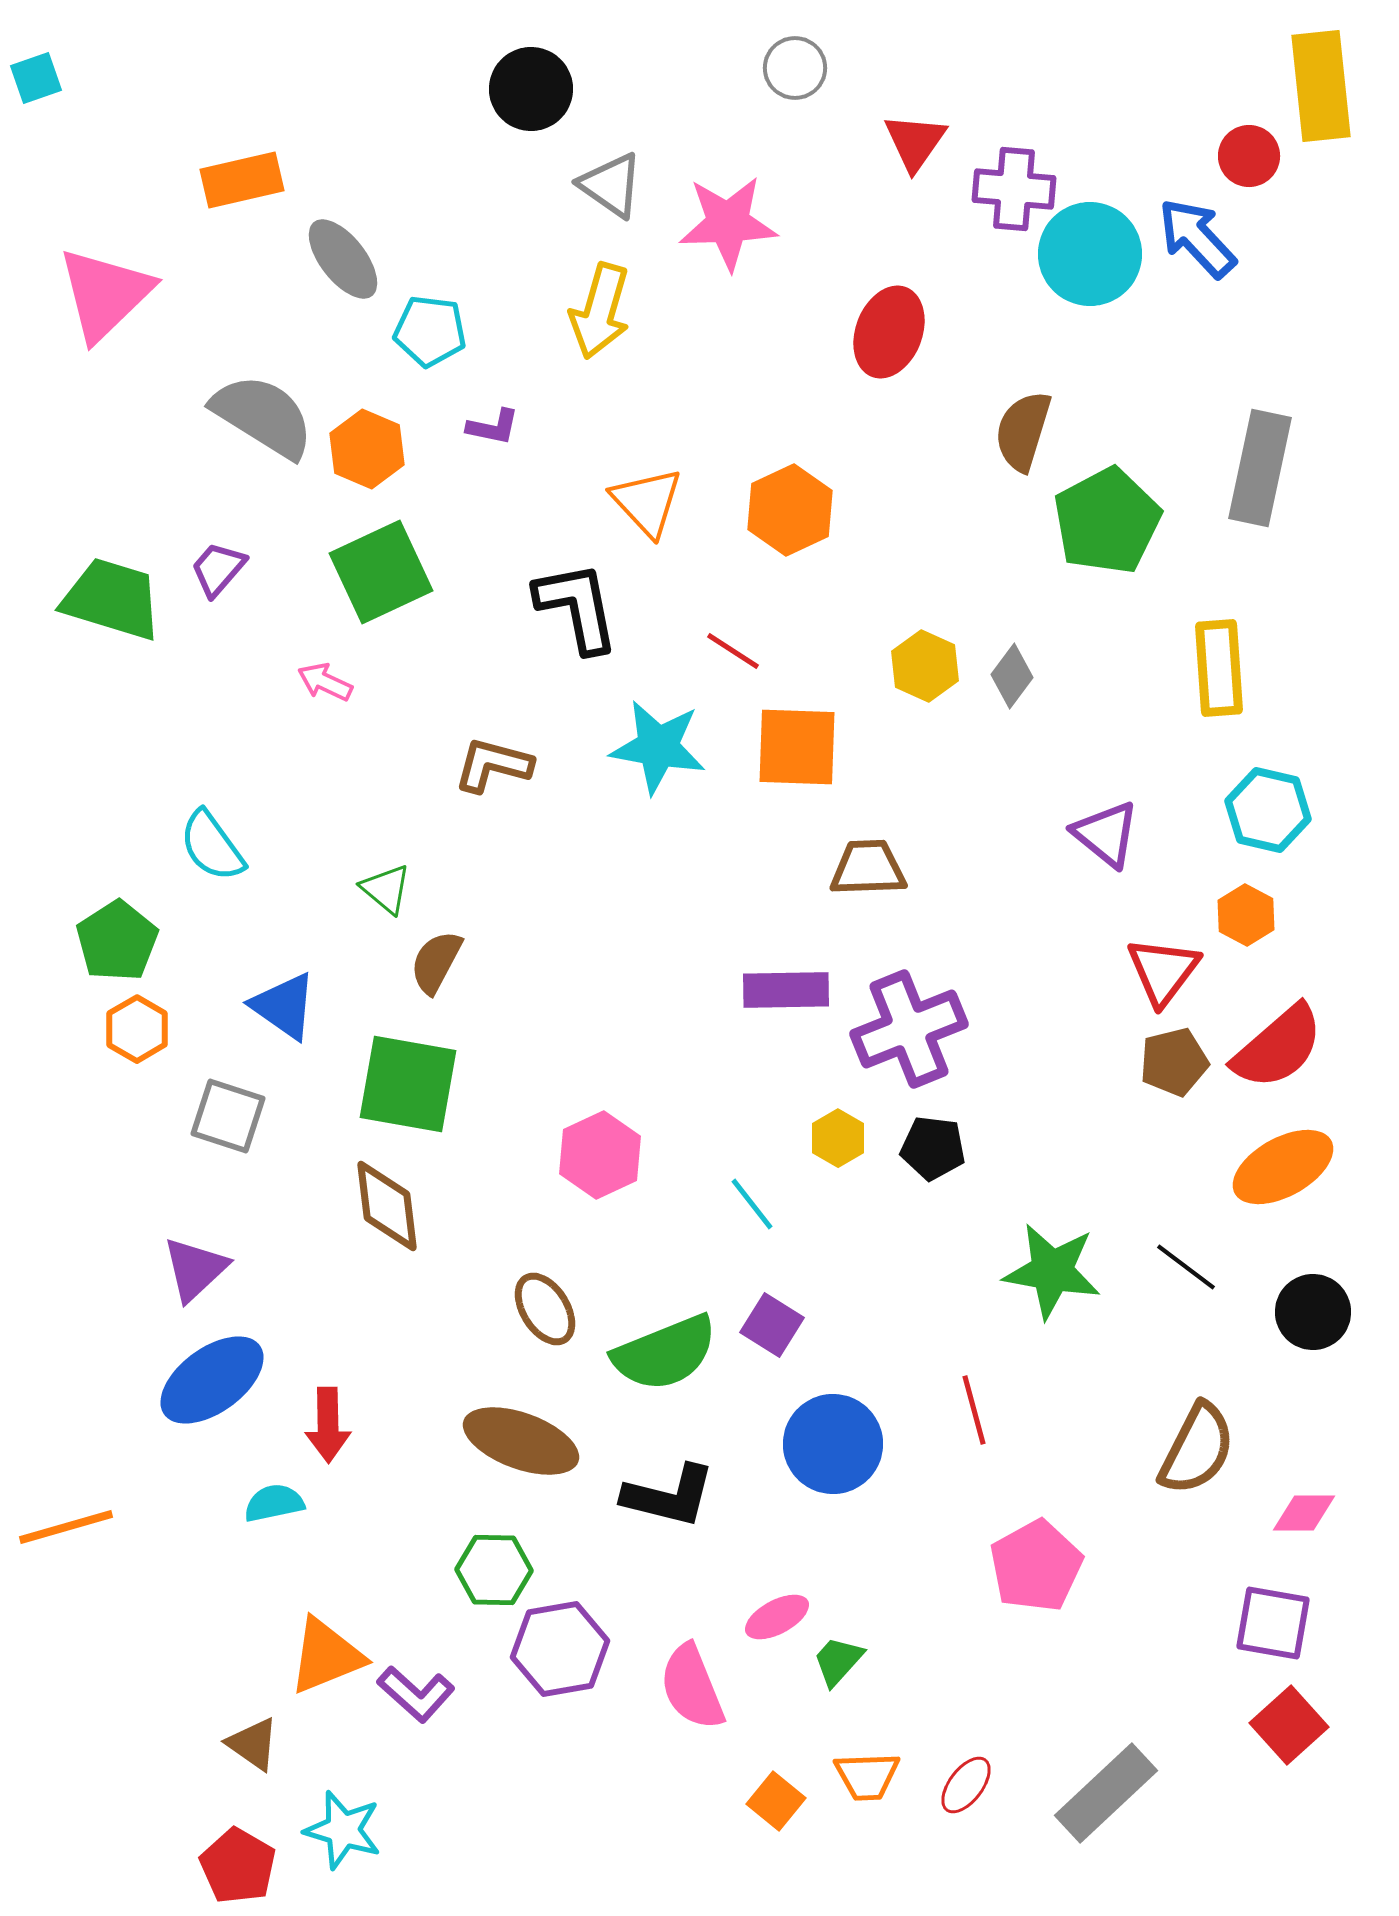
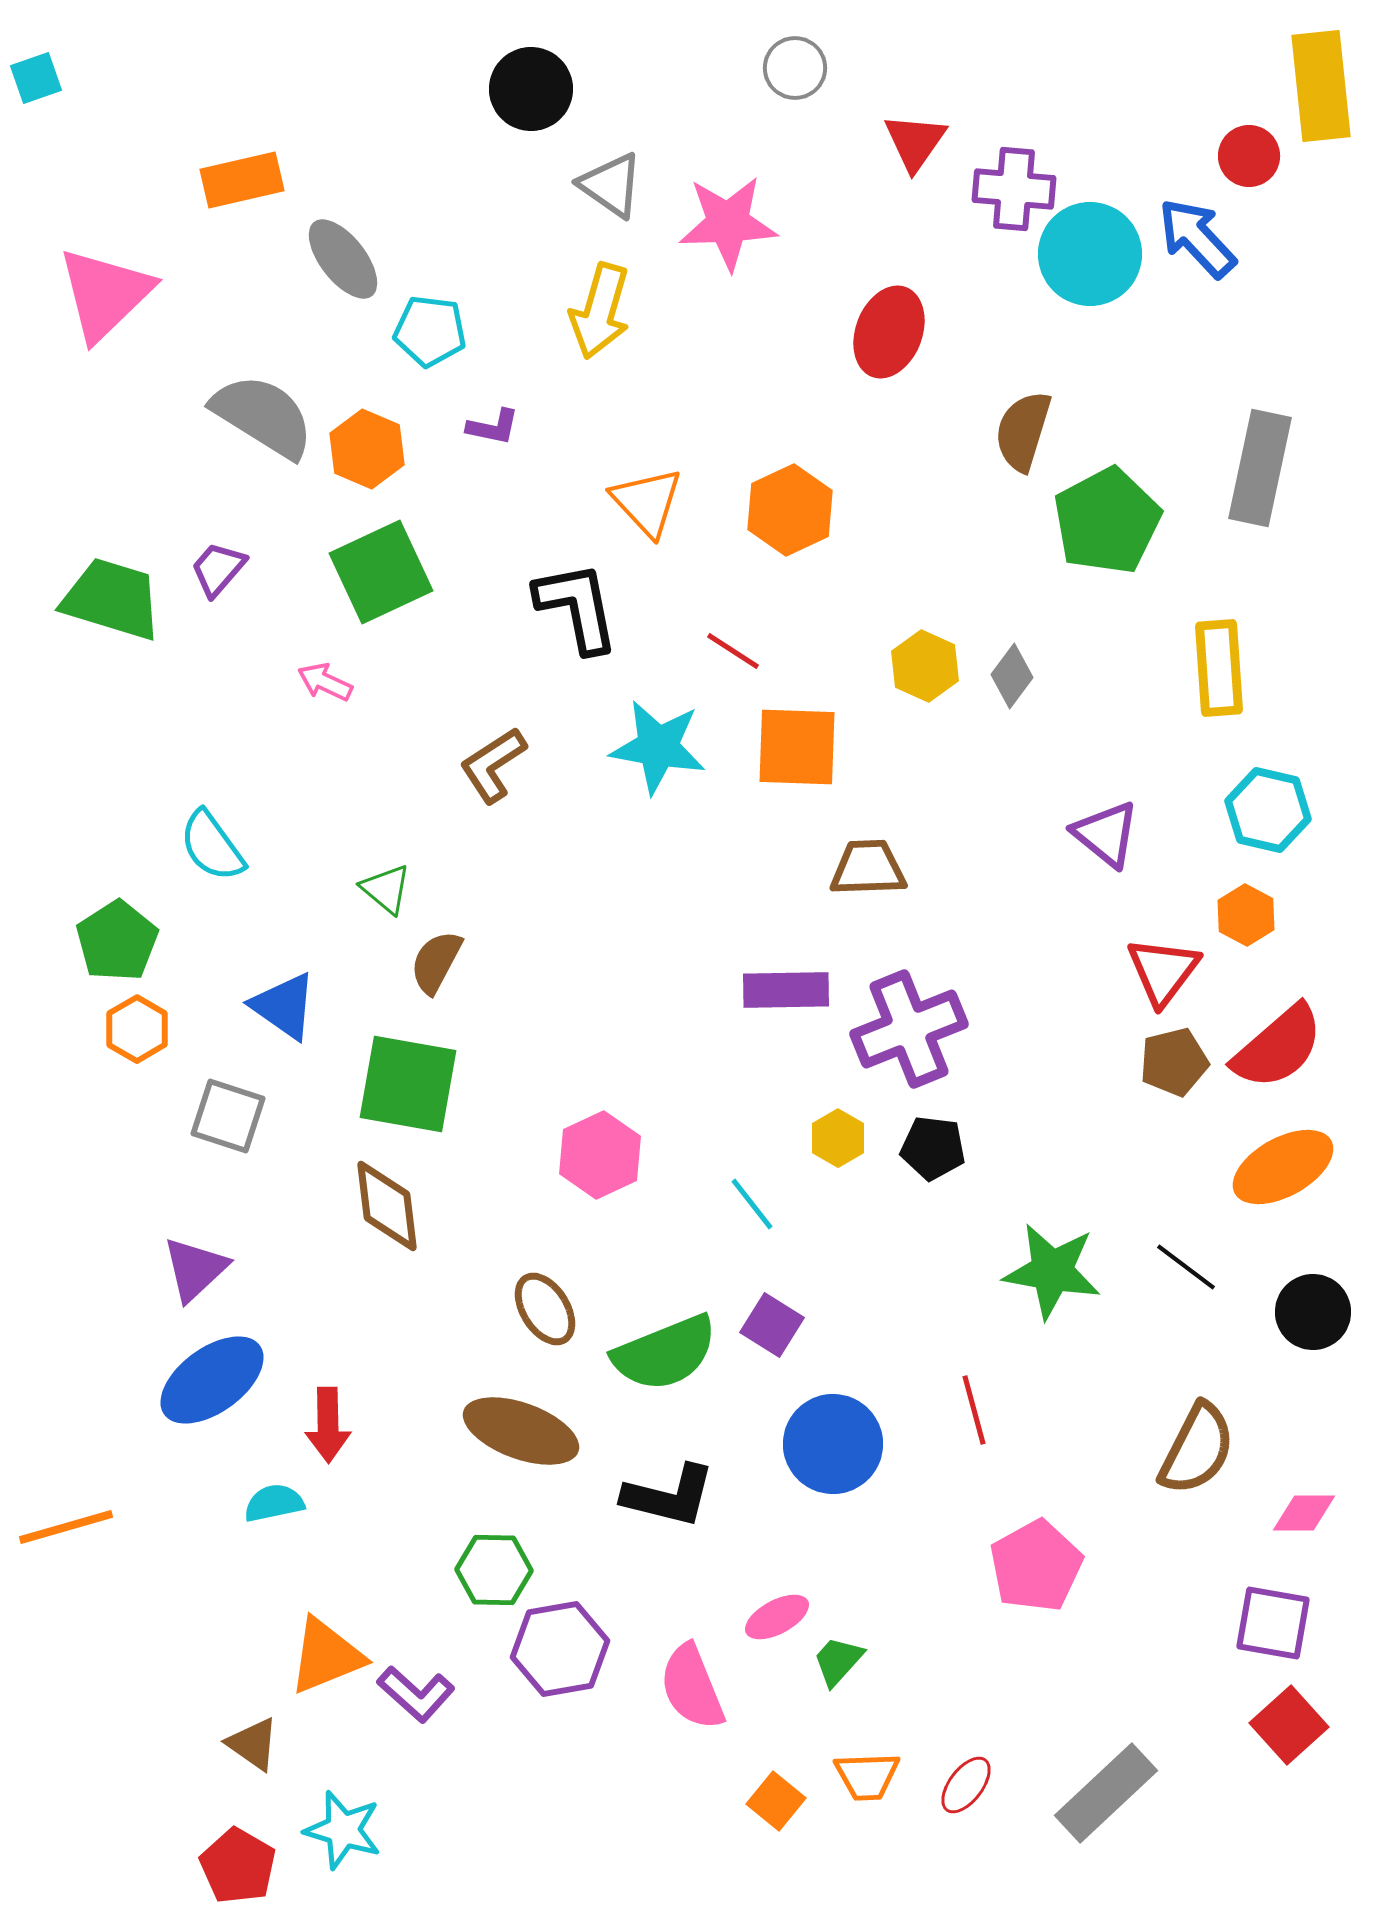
brown L-shape at (493, 765): rotated 48 degrees counterclockwise
brown ellipse at (521, 1441): moved 10 px up
